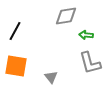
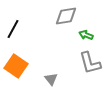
black line: moved 2 px left, 2 px up
green arrow: rotated 16 degrees clockwise
orange square: rotated 25 degrees clockwise
gray triangle: moved 2 px down
